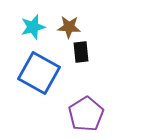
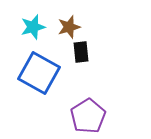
brown star: rotated 20 degrees counterclockwise
purple pentagon: moved 2 px right, 2 px down
